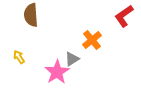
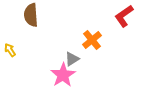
yellow arrow: moved 9 px left, 7 px up
pink star: moved 6 px right, 3 px down
